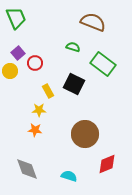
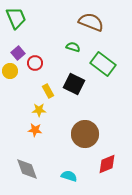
brown semicircle: moved 2 px left
